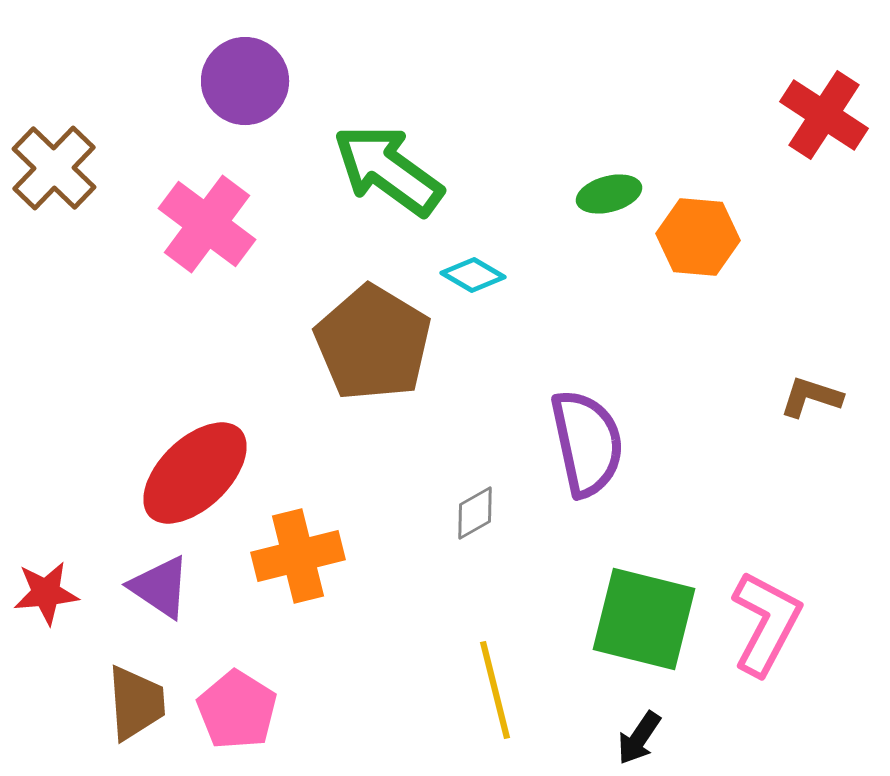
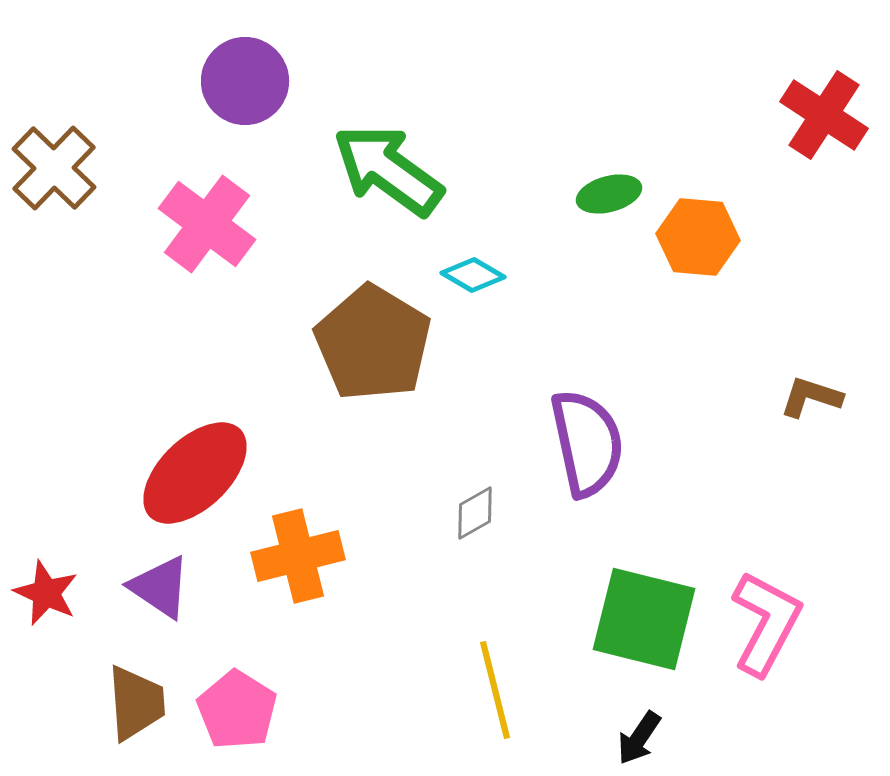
red star: rotated 30 degrees clockwise
